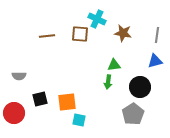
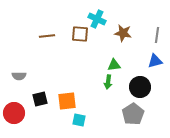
orange square: moved 1 px up
